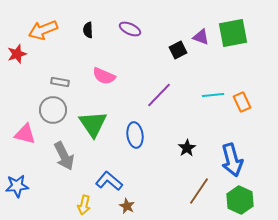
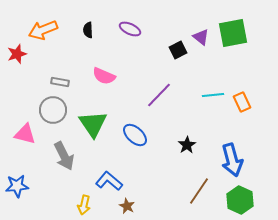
purple triangle: rotated 18 degrees clockwise
blue ellipse: rotated 40 degrees counterclockwise
black star: moved 3 px up
